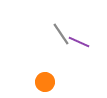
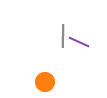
gray line: moved 2 px right, 2 px down; rotated 35 degrees clockwise
